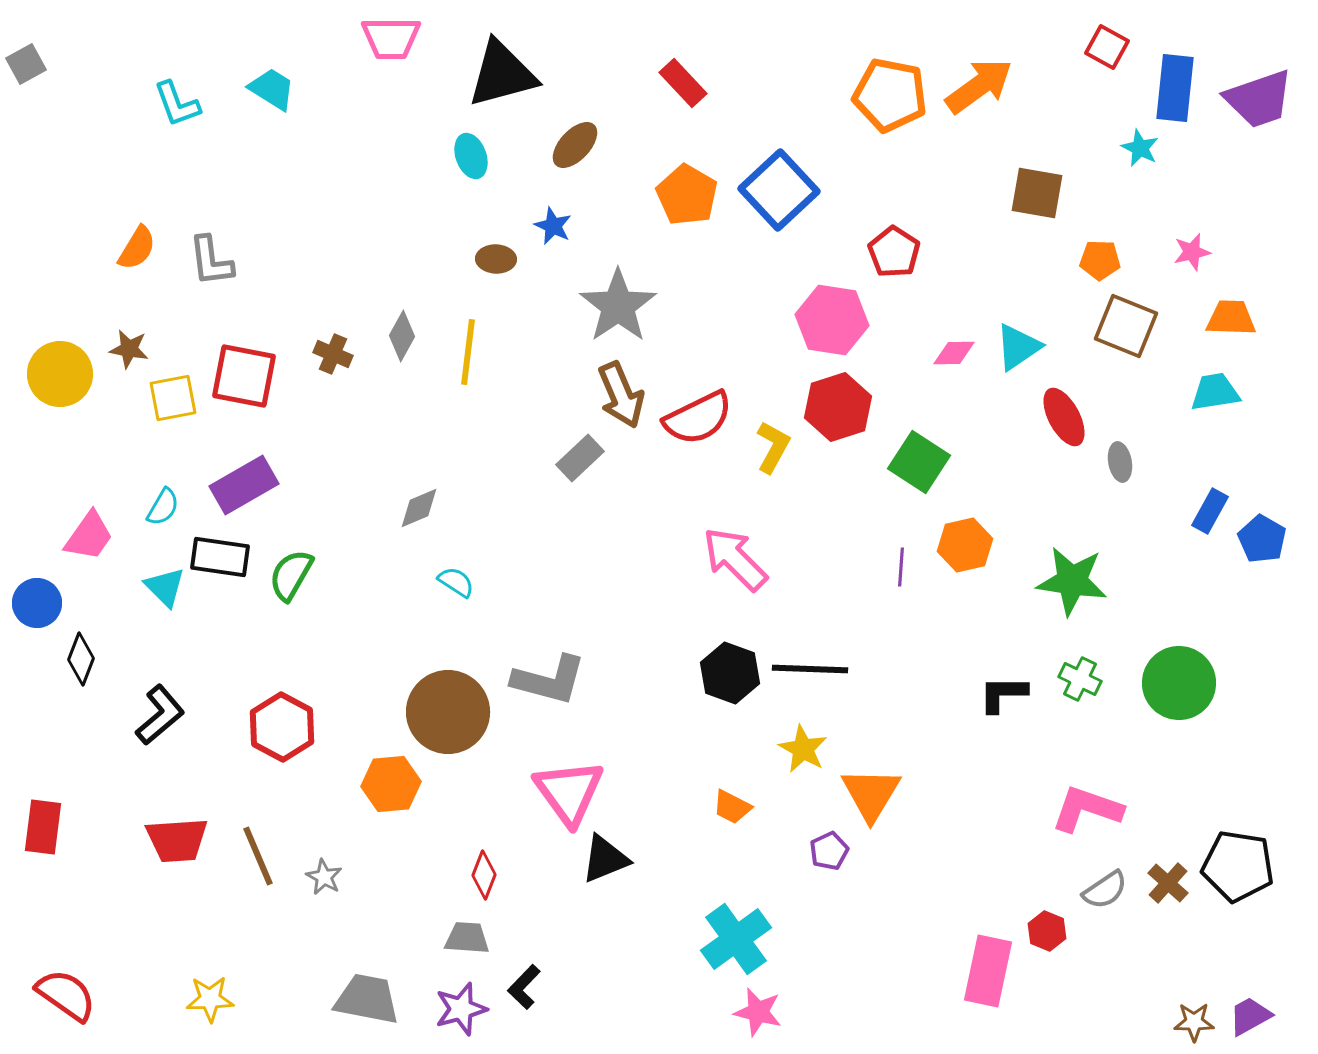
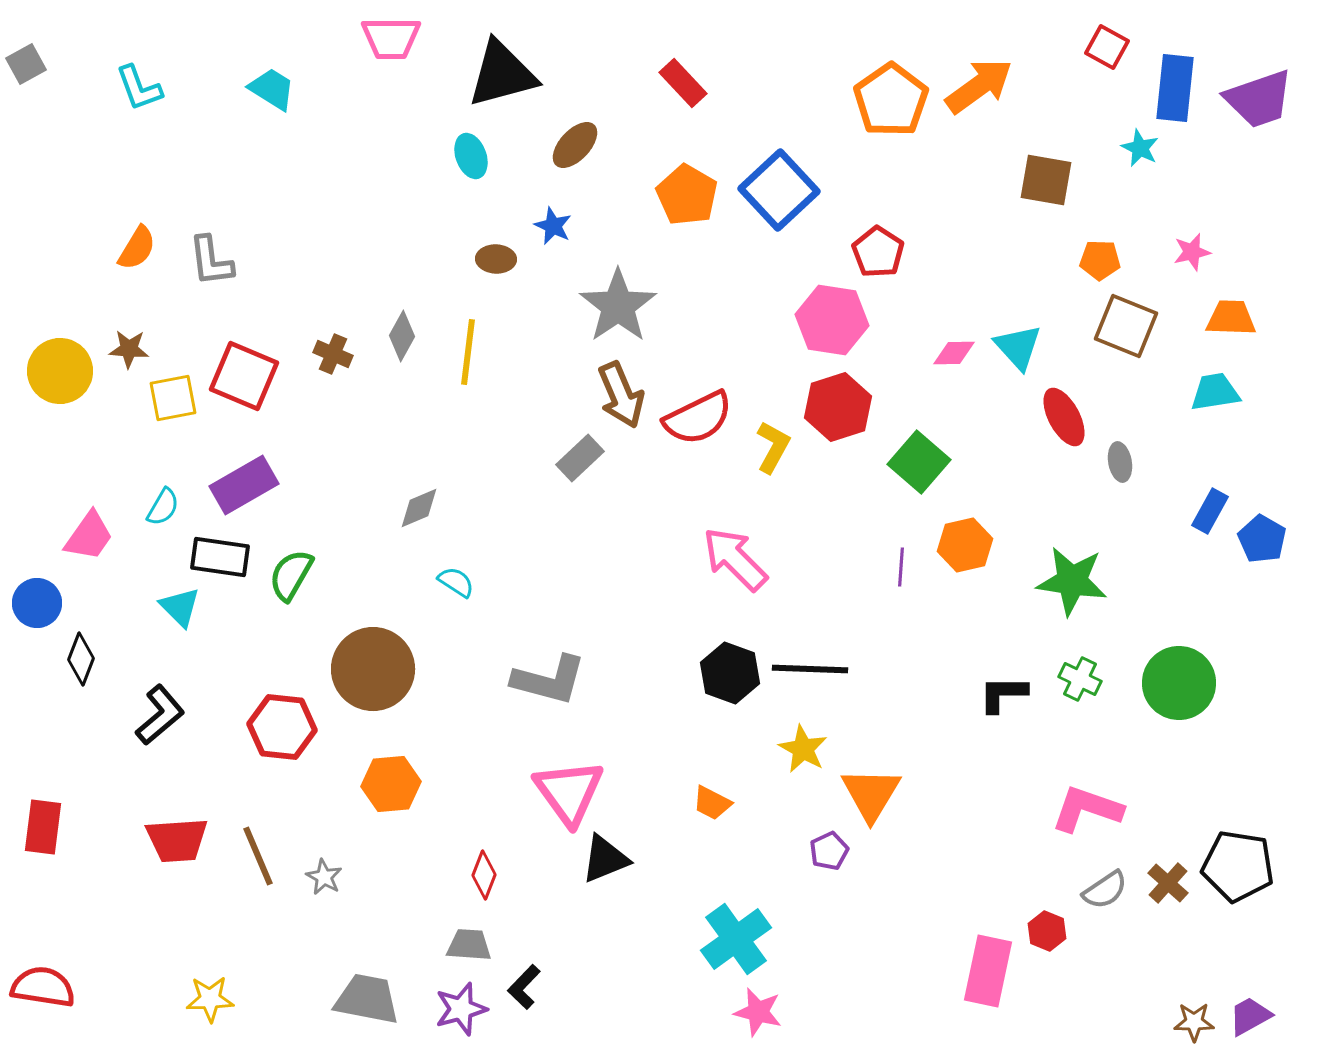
orange pentagon at (890, 95): moved 1 px right, 5 px down; rotated 26 degrees clockwise
cyan L-shape at (177, 104): moved 38 px left, 16 px up
brown square at (1037, 193): moved 9 px right, 13 px up
red pentagon at (894, 252): moved 16 px left
cyan triangle at (1018, 347): rotated 38 degrees counterclockwise
brown star at (129, 349): rotated 6 degrees counterclockwise
yellow circle at (60, 374): moved 3 px up
red square at (244, 376): rotated 12 degrees clockwise
green square at (919, 462): rotated 8 degrees clockwise
cyan triangle at (165, 587): moved 15 px right, 20 px down
brown circle at (448, 712): moved 75 px left, 43 px up
red hexagon at (282, 727): rotated 22 degrees counterclockwise
orange trapezoid at (732, 807): moved 20 px left, 4 px up
gray trapezoid at (467, 938): moved 2 px right, 7 px down
red semicircle at (66, 995): moved 23 px left, 8 px up; rotated 26 degrees counterclockwise
